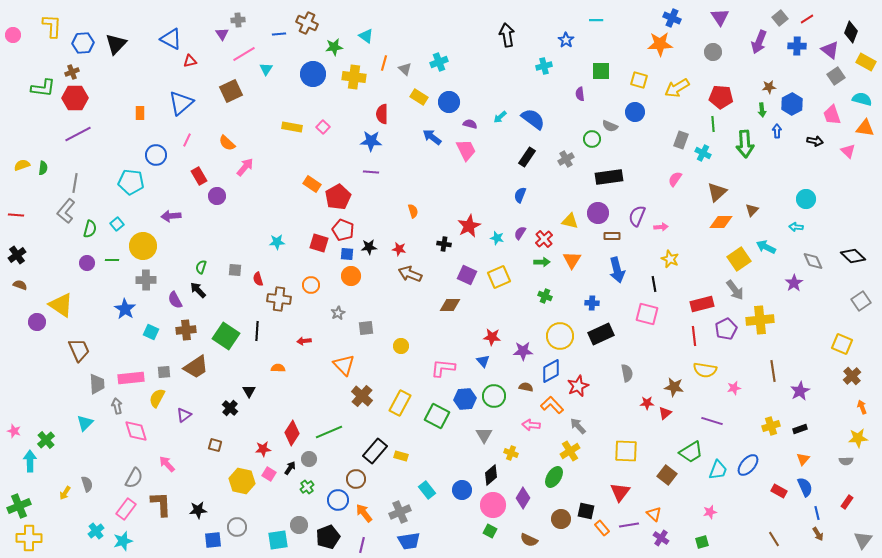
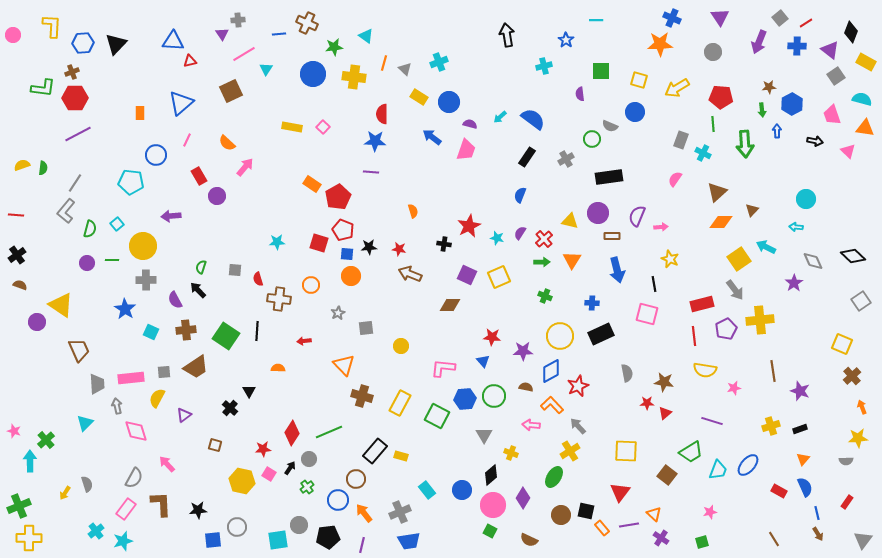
red line at (807, 19): moved 1 px left, 4 px down
blue triangle at (171, 39): moved 2 px right, 2 px down; rotated 25 degrees counterclockwise
blue star at (371, 141): moved 4 px right
pink trapezoid at (466, 150): rotated 45 degrees clockwise
gray line at (75, 183): rotated 24 degrees clockwise
brown star at (674, 387): moved 10 px left, 5 px up
purple star at (800, 391): rotated 24 degrees counterclockwise
brown cross at (362, 396): rotated 25 degrees counterclockwise
brown circle at (561, 519): moved 4 px up
black pentagon at (328, 537): rotated 15 degrees clockwise
